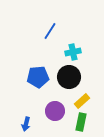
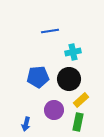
blue line: rotated 48 degrees clockwise
black circle: moved 2 px down
yellow rectangle: moved 1 px left, 1 px up
purple circle: moved 1 px left, 1 px up
green rectangle: moved 3 px left
